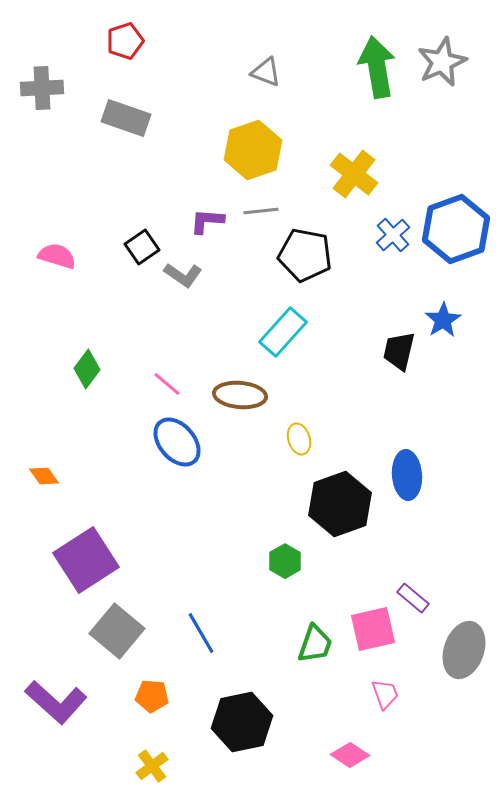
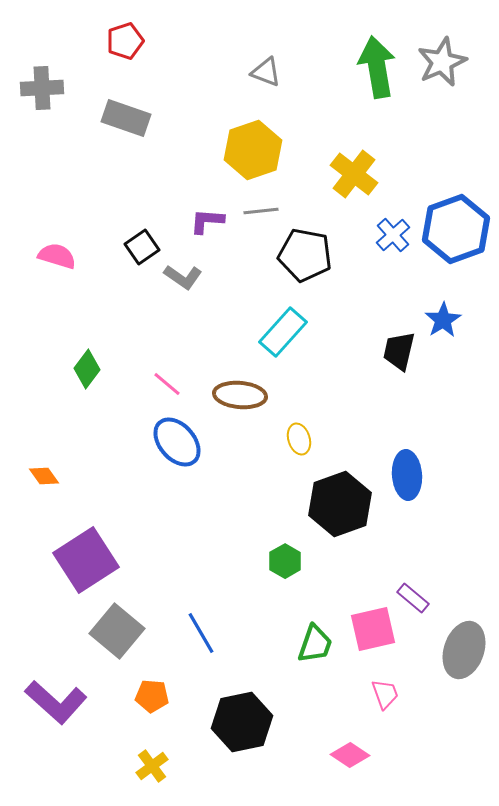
gray L-shape at (183, 275): moved 2 px down
